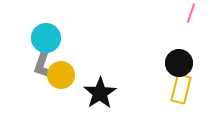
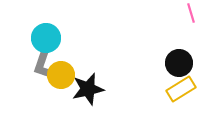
pink line: rotated 36 degrees counterclockwise
yellow rectangle: rotated 44 degrees clockwise
black star: moved 12 px left, 4 px up; rotated 20 degrees clockwise
